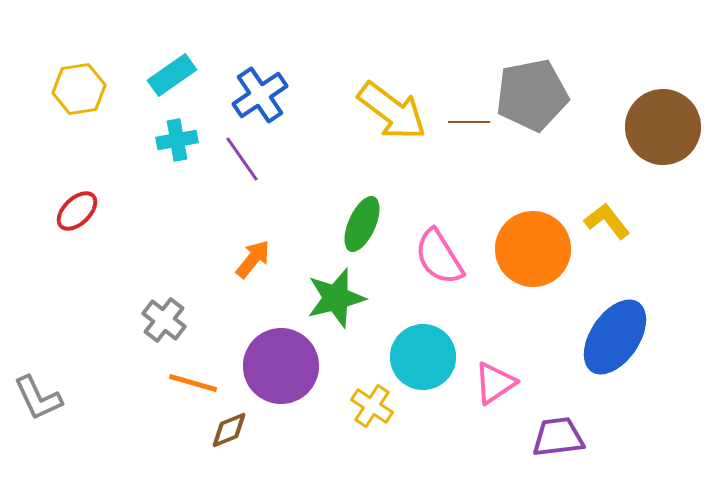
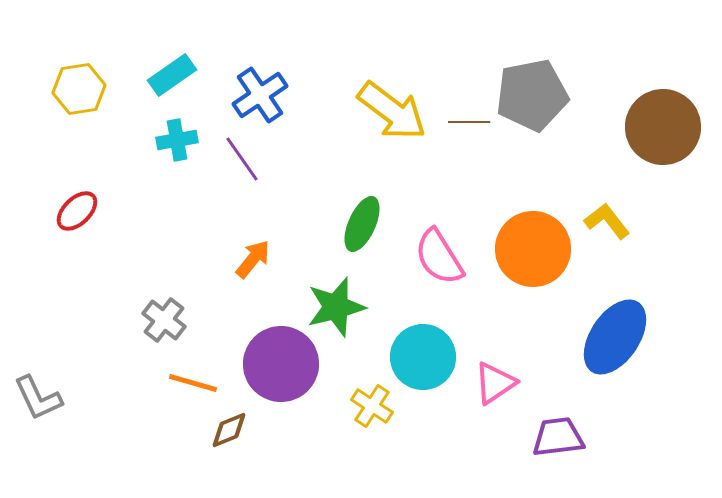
green star: moved 9 px down
purple circle: moved 2 px up
